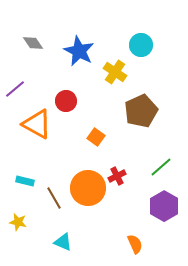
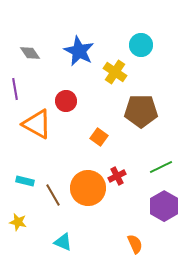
gray diamond: moved 3 px left, 10 px down
purple line: rotated 60 degrees counterclockwise
brown pentagon: rotated 24 degrees clockwise
orange square: moved 3 px right
green line: rotated 15 degrees clockwise
brown line: moved 1 px left, 3 px up
